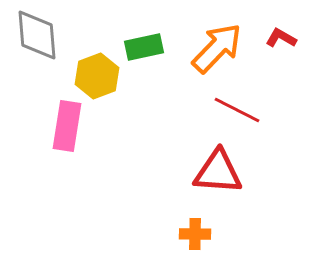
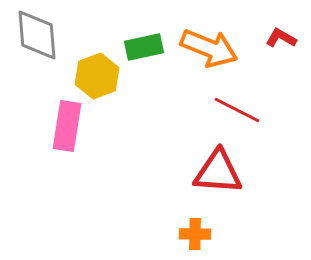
orange arrow: moved 8 px left; rotated 68 degrees clockwise
